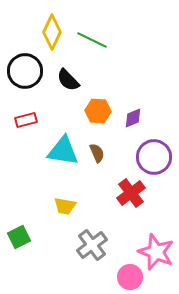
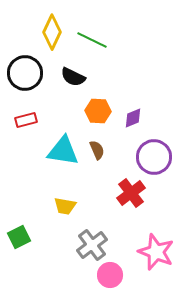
black circle: moved 2 px down
black semicircle: moved 5 px right, 3 px up; rotated 20 degrees counterclockwise
brown semicircle: moved 3 px up
pink circle: moved 20 px left, 2 px up
